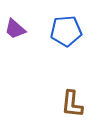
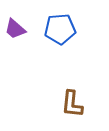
blue pentagon: moved 6 px left, 2 px up
